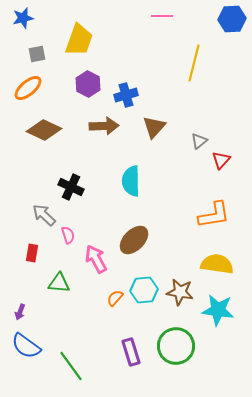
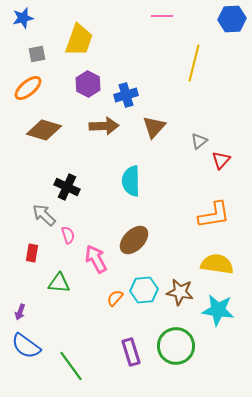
brown diamond: rotated 8 degrees counterclockwise
black cross: moved 4 px left
